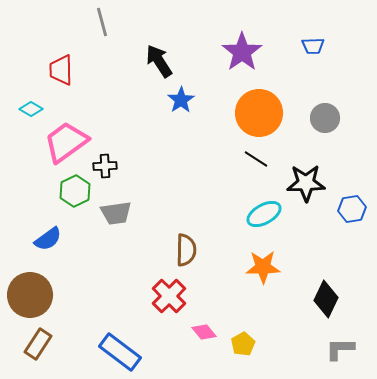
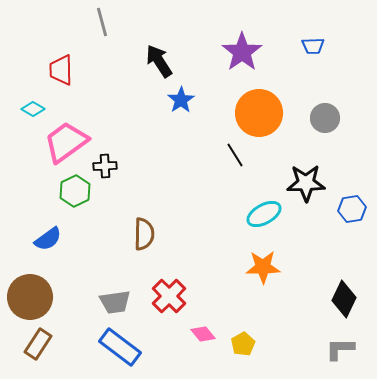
cyan diamond: moved 2 px right
black line: moved 21 px left, 4 px up; rotated 25 degrees clockwise
gray trapezoid: moved 1 px left, 89 px down
brown semicircle: moved 42 px left, 16 px up
brown circle: moved 2 px down
black diamond: moved 18 px right
pink diamond: moved 1 px left, 2 px down
blue rectangle: moved 5 px up
